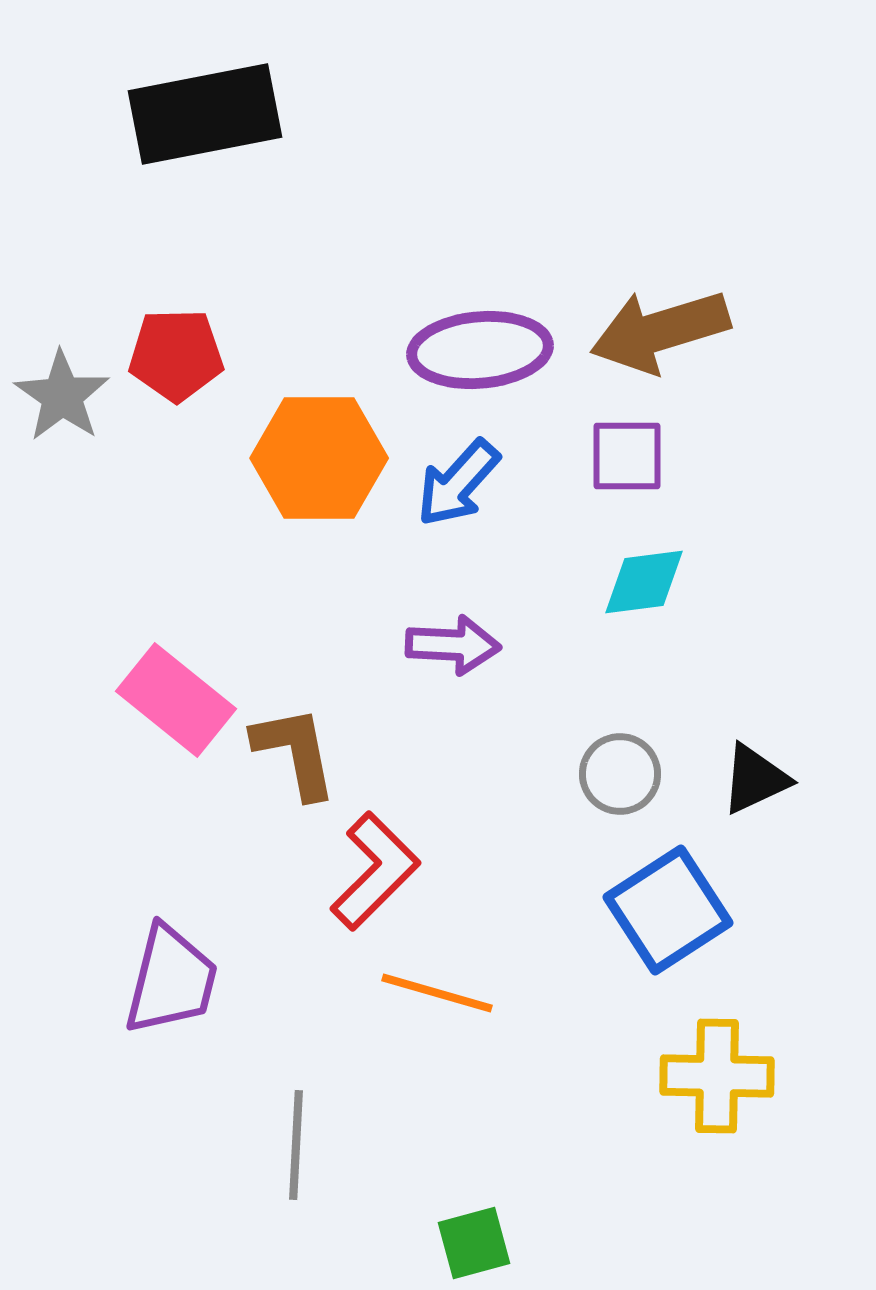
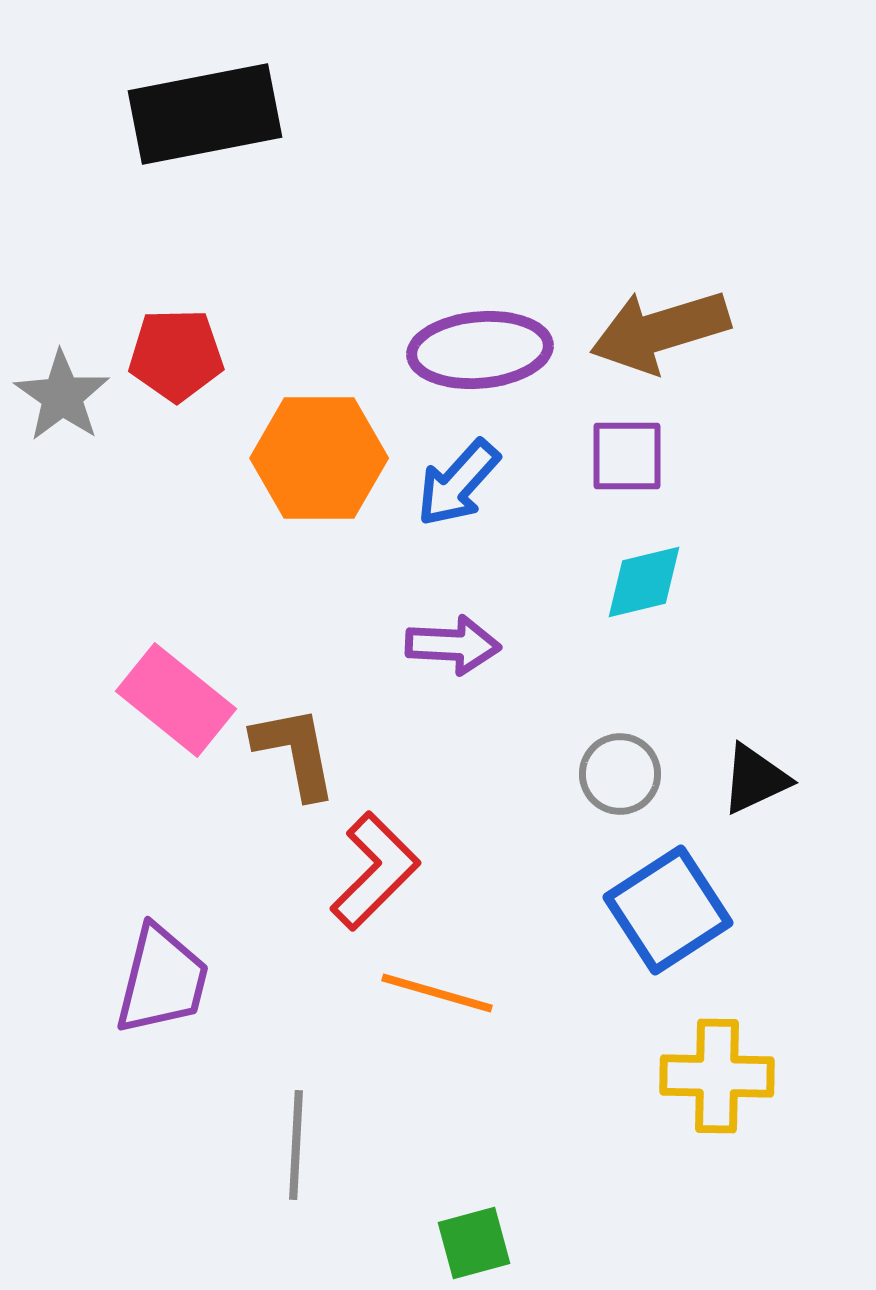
cyan diamond: rotated 6 degrees counterclockwise
purple trapezoid: moved 9 px left
